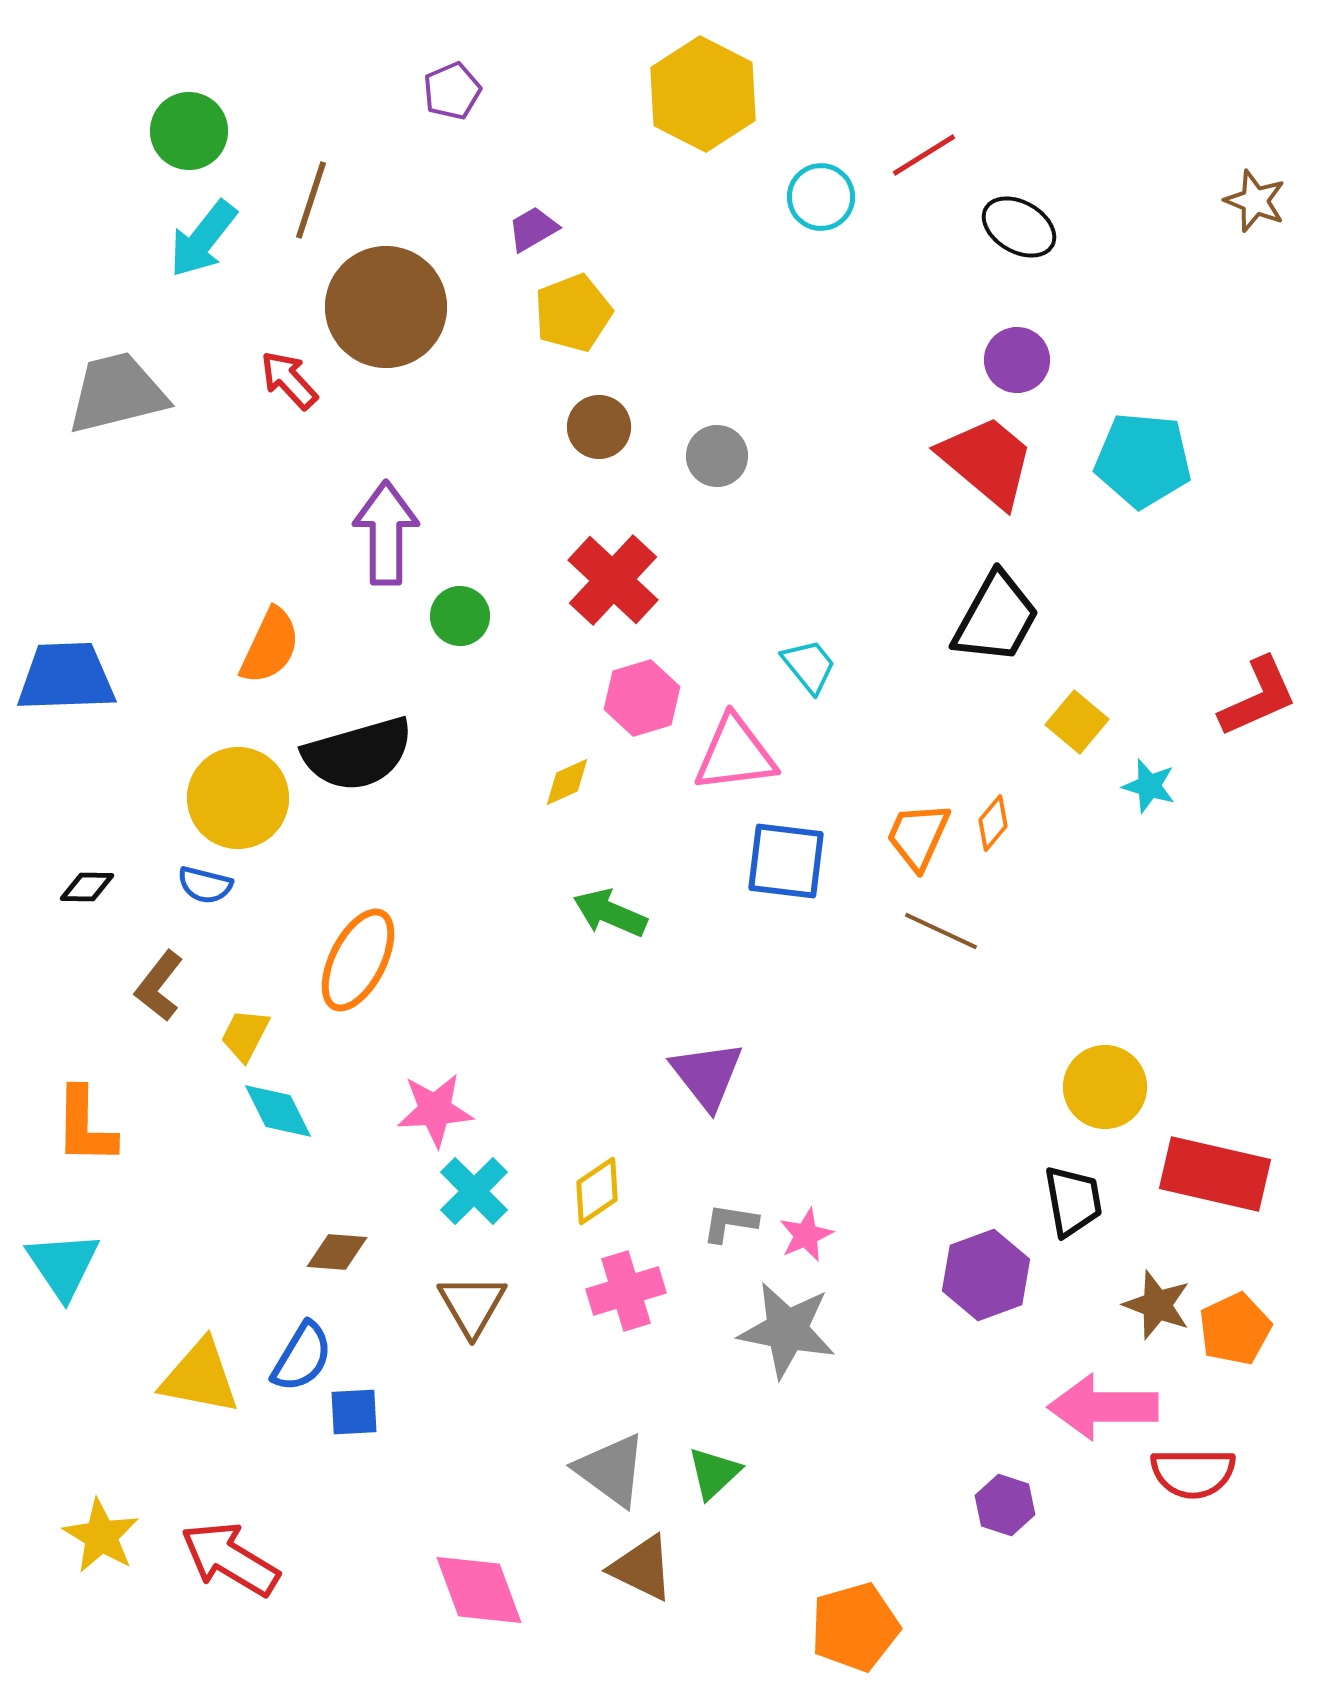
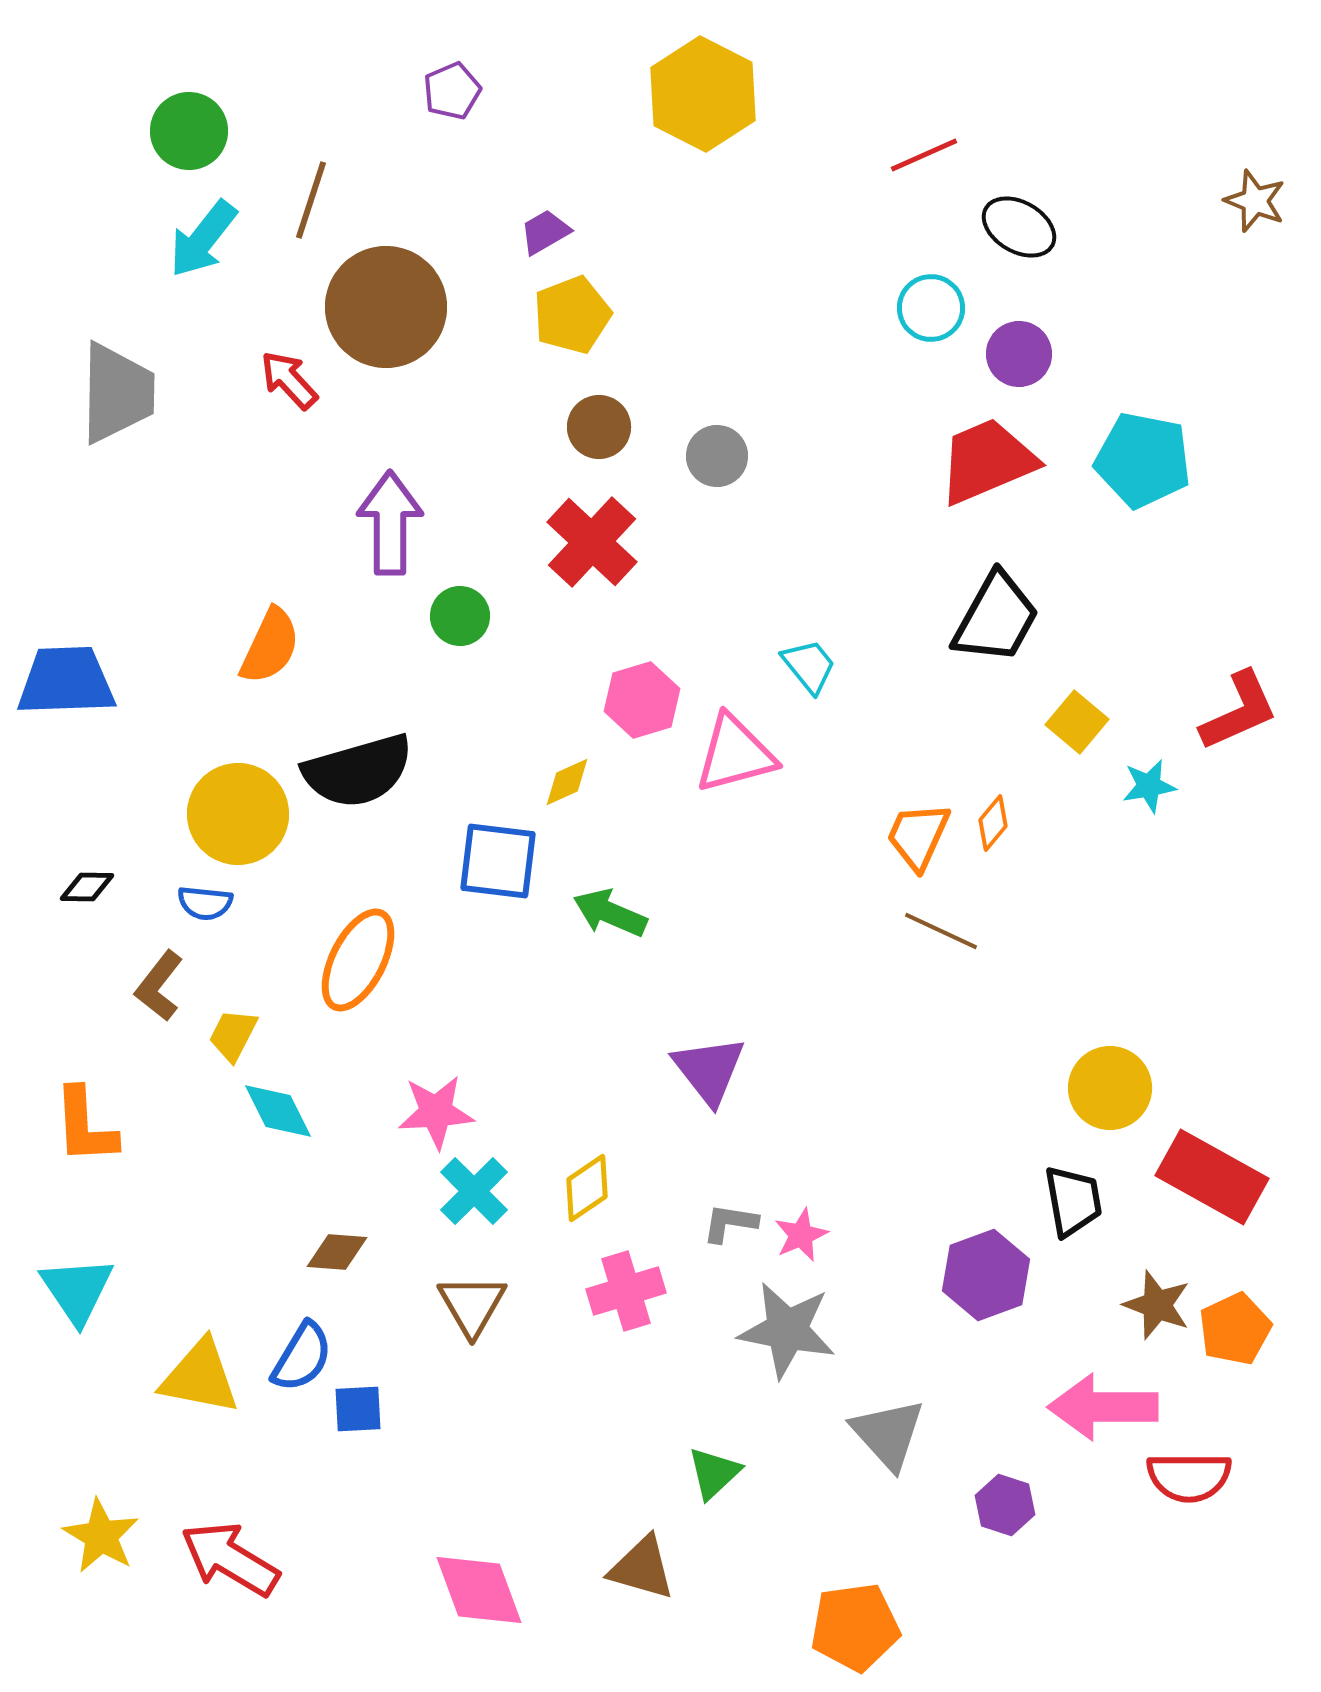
red line at (924, 155): rotated 8 degrees clockwise
cyan circle at (821, 197): moved 110 px right, 111 px down
purple trapezoid at (533, 229): moved 12 px right, 3 px down
yellow pentagon at (573, 313): moved 1 px left, 2 px down
purple circle at (1017, 360): moved 2 px right, 6 px up
gray trapezoid at (117, 393): rotated 105 degrees clockwise
cyan pentagon at (1143, 460): rotated 6 degrees clockwise
red trapezoid at (987, 461): rotated 63 degrees counterclockwise
purple arrow at (386, 533): moved 4 px right, 10 px up
red cross at (613, 580): moved 21 px left, 38 px up
blue trapezoid at (66, 677): moved 4 px down
red L-shape at (1258, 697): moved 19 px left, 14 px down
pink hexagon at (642, 698): moved 2 px down
black semicircle at (358, 754): moved 17 px down
pink triangle at (735, 754): rotated 8 degrees counterclockwise
cyan star at (1149, 786): rotated 26 degrees counterclockwise
yellow circle at (238, 798): moved 16 px down
blue square at (786, 861): moved 288 px left
blue semicircle at (205, 885): moved 18 px down; rotated 8 degrees counterclockwise
yellow trapezoid at (245, 1035): moved 12 px left
purple triangle at (707, 1075): moved 2 px right, 5 px up
yellow circle at (1105, 1087): moved 5 px right, 1 px down
pink star at (435, 1110): moved 1 px right, 2 px down
orange L-shape at (85, 1126): rotated 4 degrees counterclockwise
red rectangle at (1215, 1174): moved 3 px left, 3 px down; rotated 16 degrees clockwise
yellow diamond at (597, 1191): moved 10 px left, 3 px up
pink star at (806, 1235): moved 5 px left
cyan triangle at (63, 1265): moved 14 px right, 25 px down
blue square at (354, 1412): moved 4 px right, 3 px up
gray triangle at (611, 1470): moved 277 px right, 36 px up; rotated 12 degrees clockwise
red semicircle at (1193, 1473): moved 4 px left, 4 px down
brown triangle at (642, 1568): rotated 10 degrees counterclockwise
orange pentagon at (855, 1627): rotated 8 degrees clockwise
